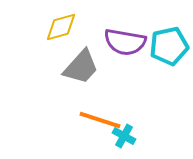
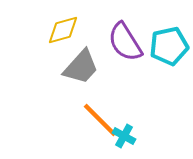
yellow diamond: moved 2 px right, 3 px down
purple semicircle: rotated 48 degrees clockwise
orange line: rotated 27 degrees clockwise
